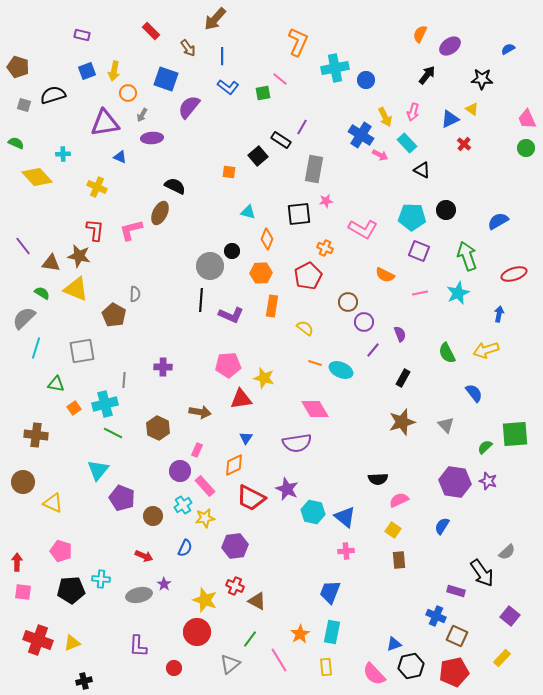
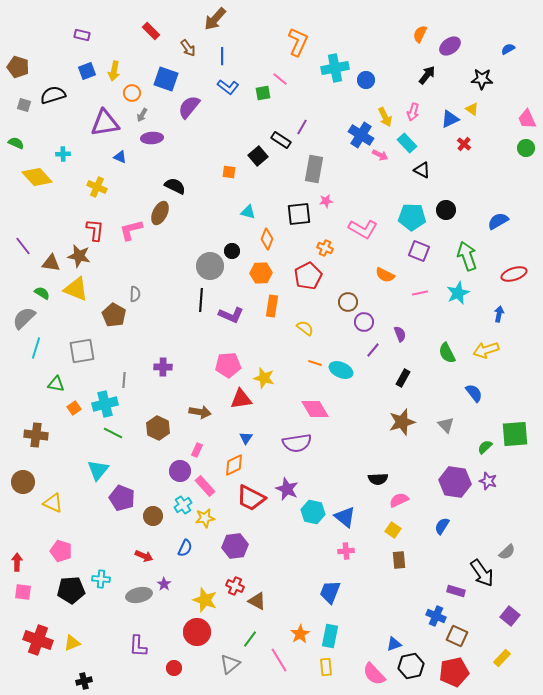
orange circle at (128, 93): moved 4 px right
cyan rectangle at (332, 632): moved 2 px left, 4 px down
